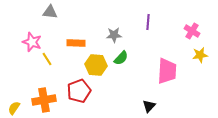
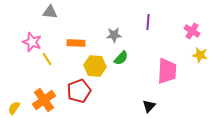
yellow star: rotated 21 degrees clockwise
yellow hexagon: moved 1 px left, 1 px down
orange cross: rotated 25 degrees counterclockwise
